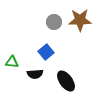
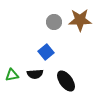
green triangle: moved 13 px down; rotated 16 degrees counterclockwise
